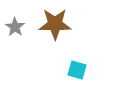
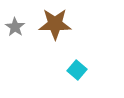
cyan square: rotated 24 degrees clockwise
